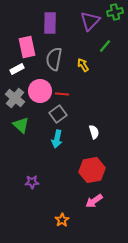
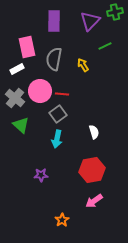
purple rectangle: moved 4 px right, 2 px up
green line: rotated 24 degrees clockwise
purple star: moved 9 px right, 7 px up
